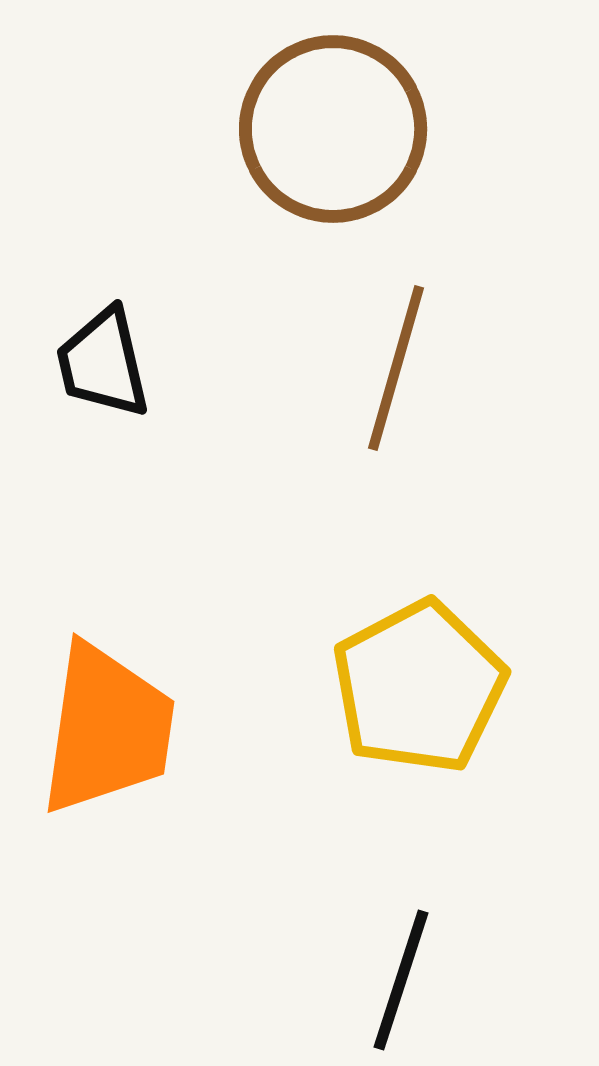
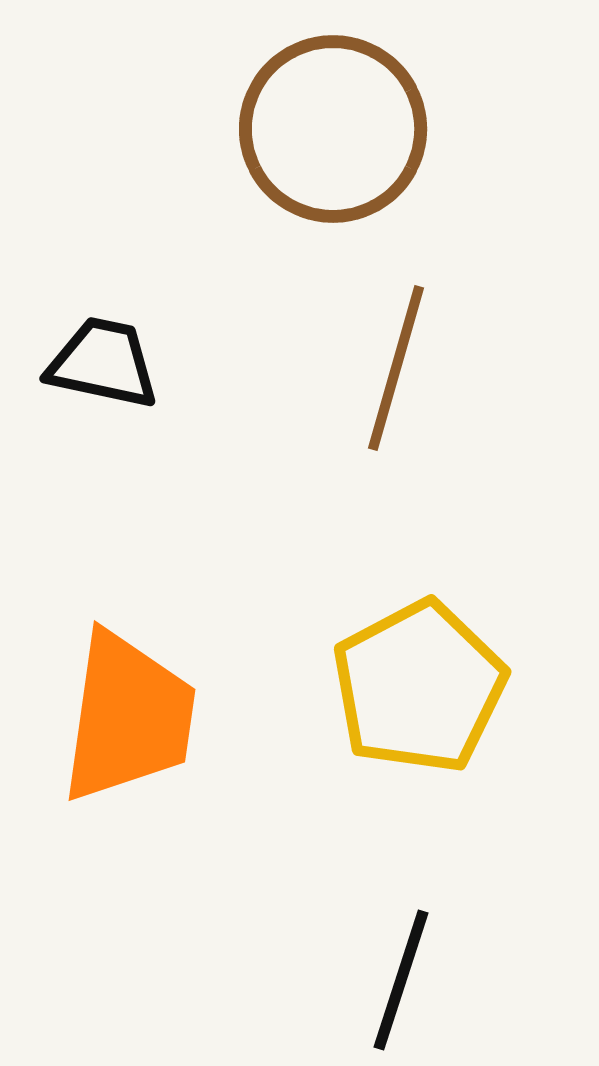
black trapezoid: rotated 115 degrees clockwise
orange trapezoid: moved 21 px right, 12 px up
